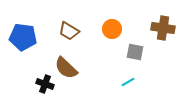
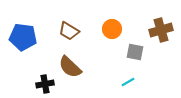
brown cross: moved 2 px left, 2 px down; rotated 25 degrees counterclockwise
brown semicircle: moved 4 px right, 1 px up
black cross: rotated 30 degrees counterclockwise
